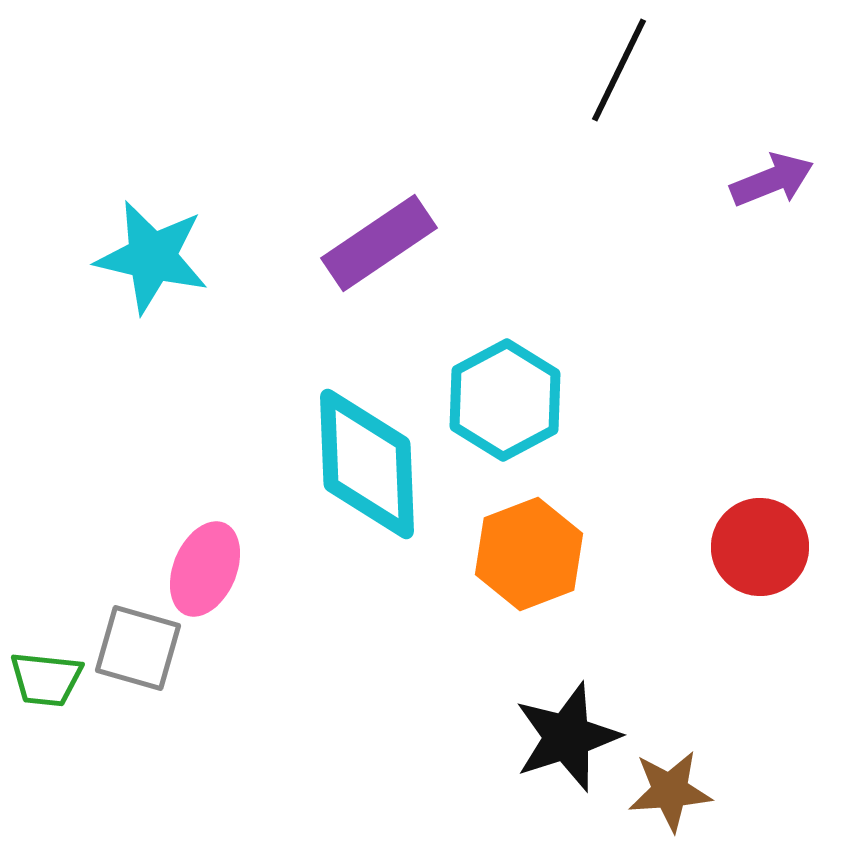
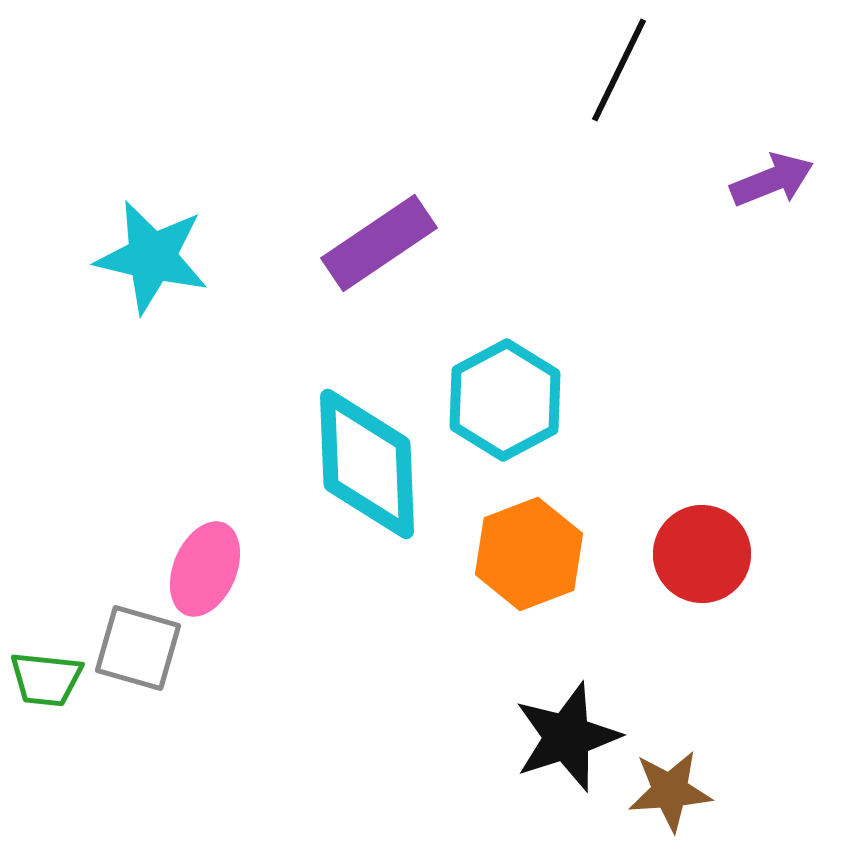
red circle: moved 58 px left, 7 px down
